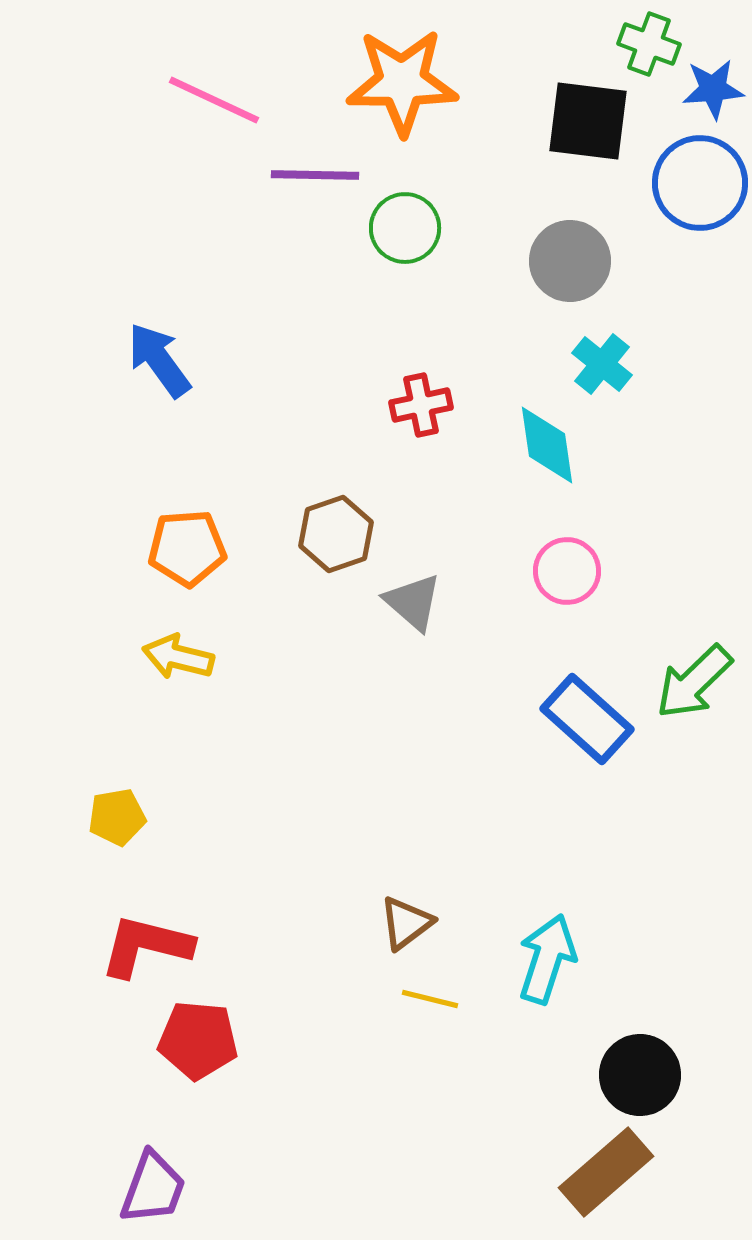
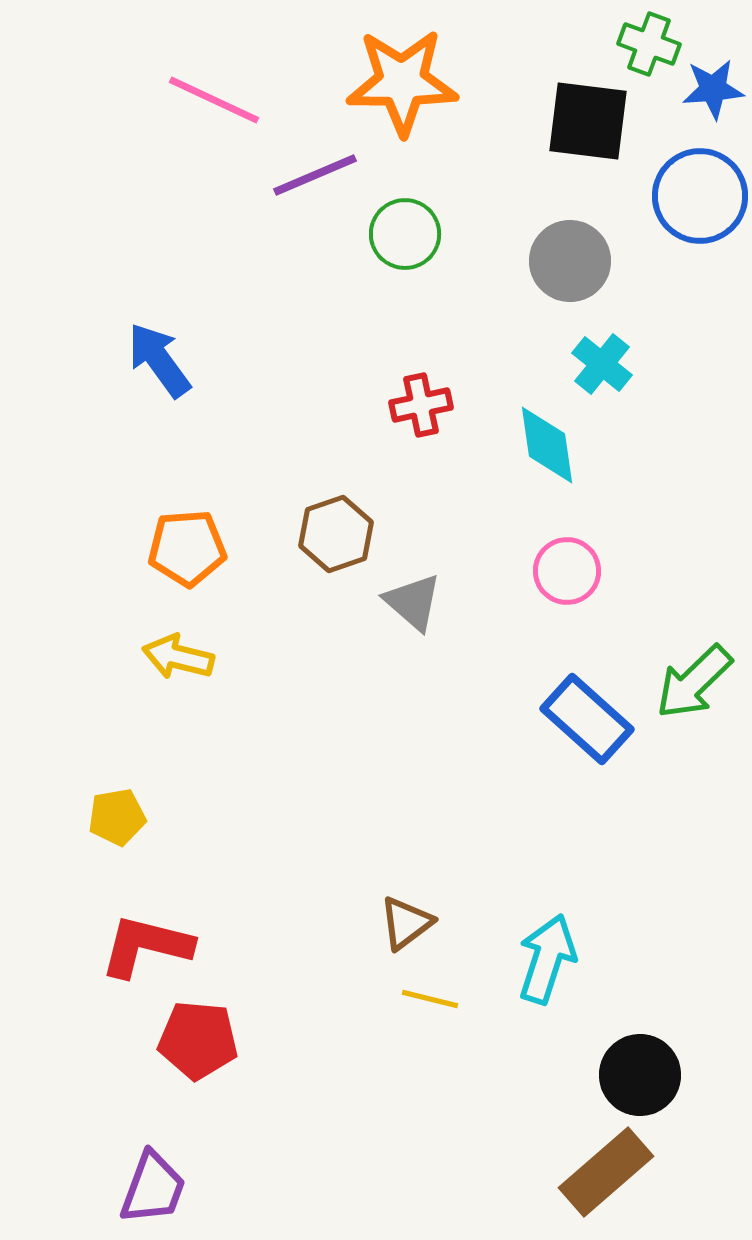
purple line: rotated 24 degrees counterclockwise
blue circle: moved 13 px down
green circle: moved 6 px down
